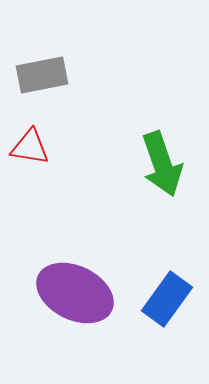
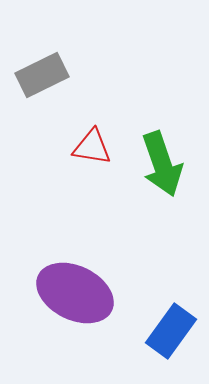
gray rectangle: rotated 15 degrees counterclockwise
red triangle: moved 62 px right
blue rectangle: moved 4 px right, 32 px down
